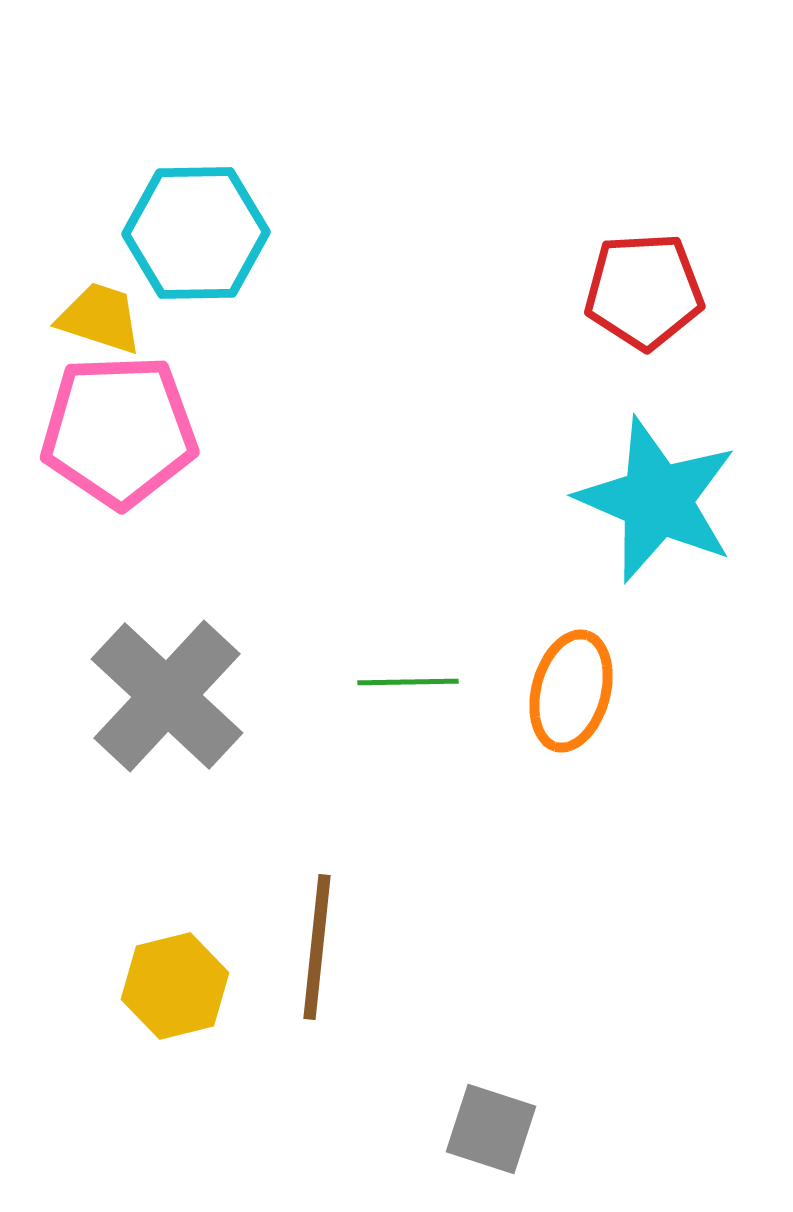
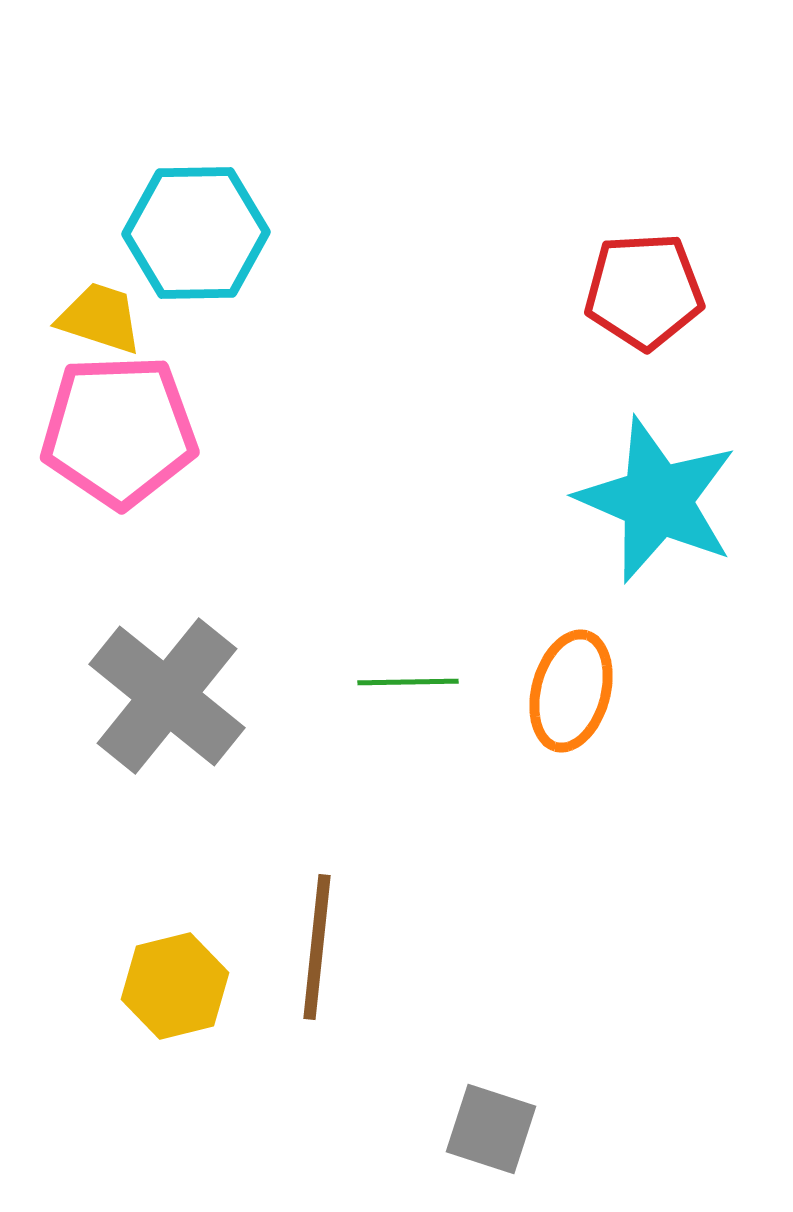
gray cross: rotated 4 degrees counterclockwise
